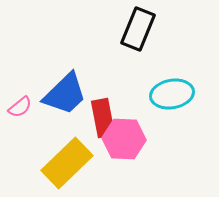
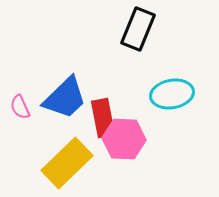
blue trapezoid: moved 4 px down
pink semicircle: rotated 105 degrees clockwise
